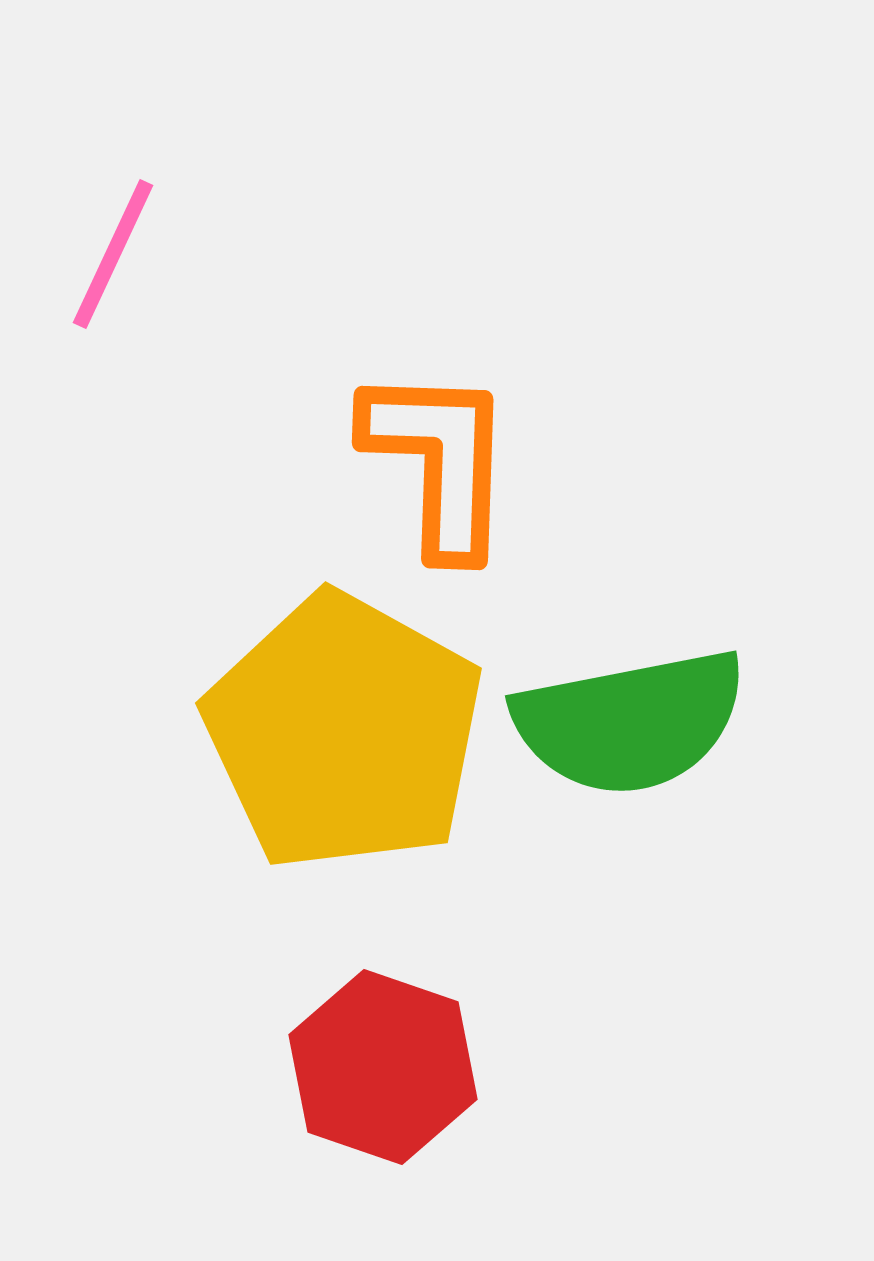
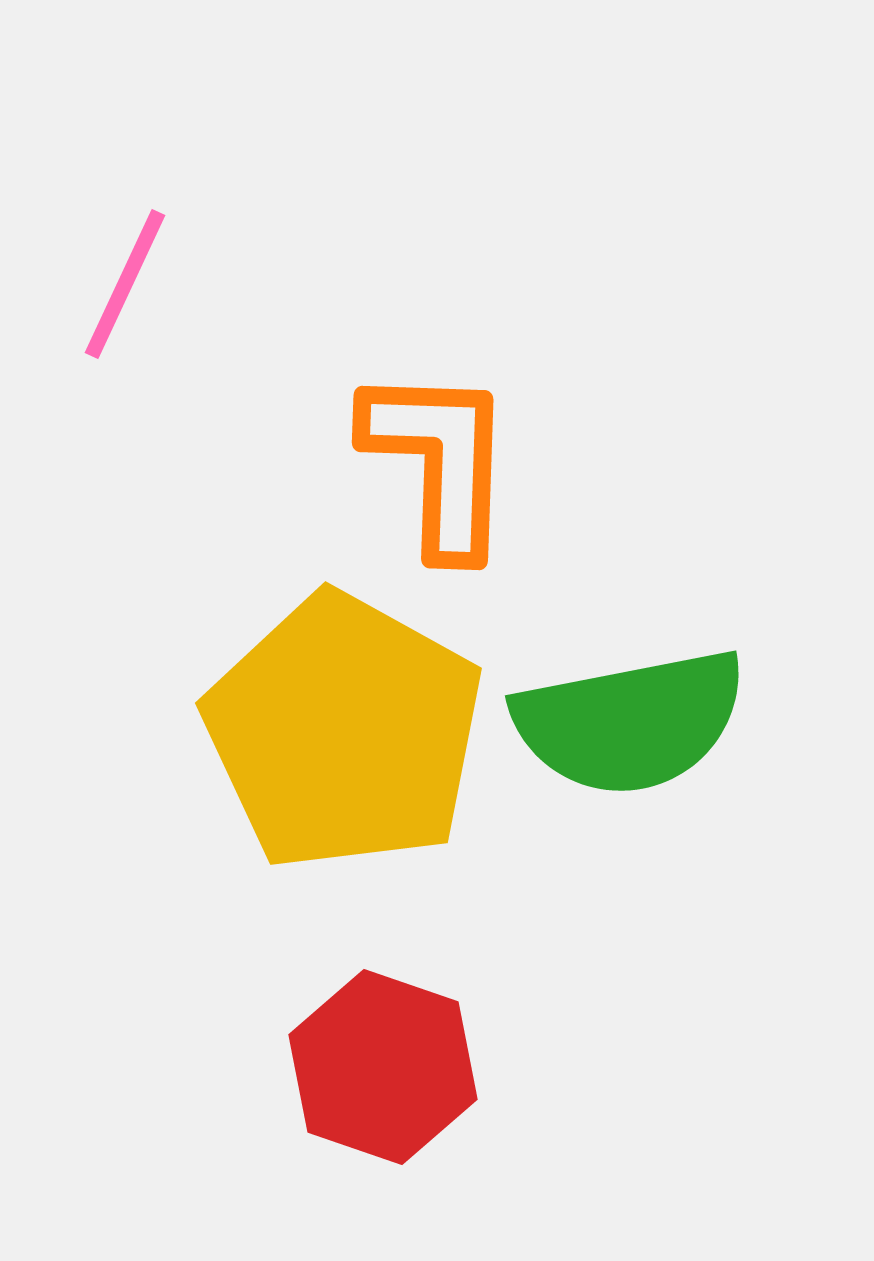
pink line: moved 12 px right, 30 px down
